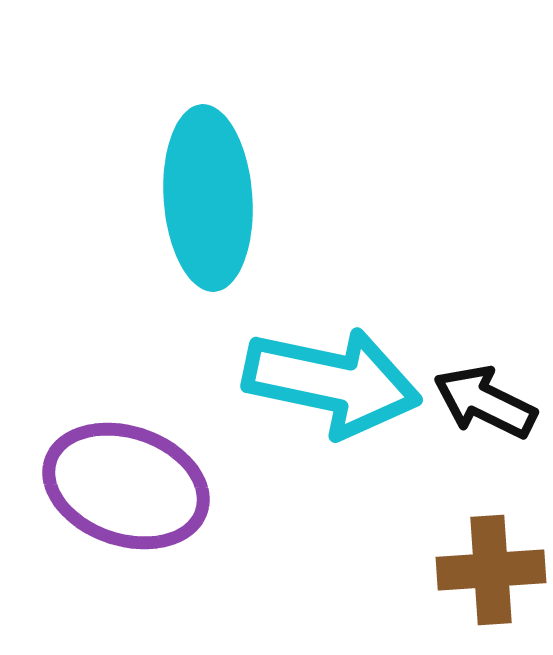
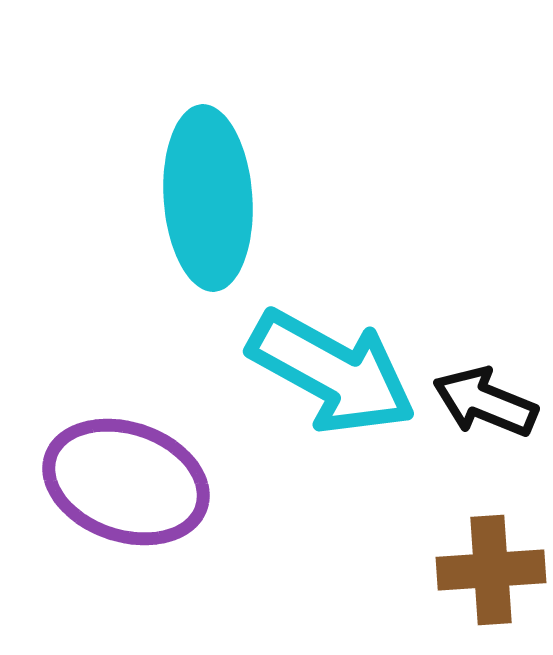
cyan arrow: moved 10 px up; rotated 17 degrees clockwise
black arrow: rotated 4 degrees counterclockwise
purple ellipse: moved 4 px up
